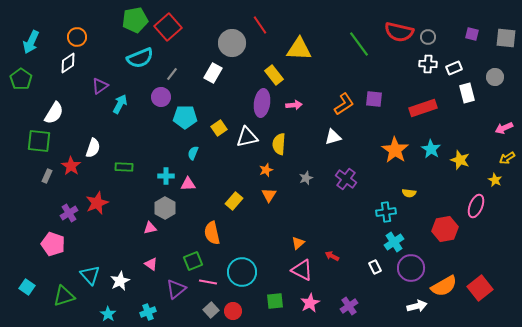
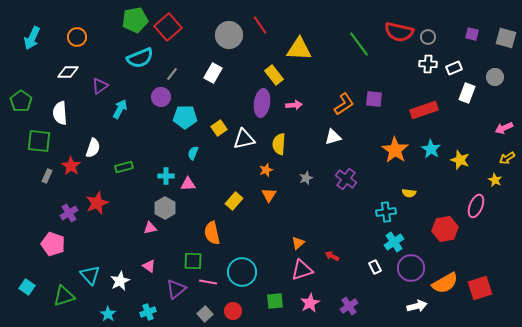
gray square at (506, 38): rotated 10 degrees clockwise
cyan arrow at (31, 42): moved 1 px right, 4 px up
gray circle at (232, 43): moved 3 px left, 8 px up
white diamond at (68, 63): moved 9 px down; rotated 35 degrees clockwise
green pentagon at (21, 79): moved 22 px down
white rectangle at (467, 93): rotated 36 degrees clockwise
cyan arrow at (120, 104): moved 5 px down
red rectangle at (423, 108): moved 1 px right, 2 px down
white semicircle at (54, 113): moved 6 px right; rotated 145 degrees clockwise
white triangle at (247, 137): moved 3 px left, 2 px down
green rectangle at (124, 167): rotated 18 degrees counterclockwise
green square at (193, 261): rotated 24 degrees clockwise
pink triangle at (151, 264): moved 2 px left, 2 px down
pink triangle at (302, 270): rotated 45 degrees counterclockwise
orange semicircle at (444, 286): moved 1 px right, 3 px up
red square at (480, 288): rotated 20 degrees clockwise
gray square at (211, 310): moved 6 px left, 4 px down
